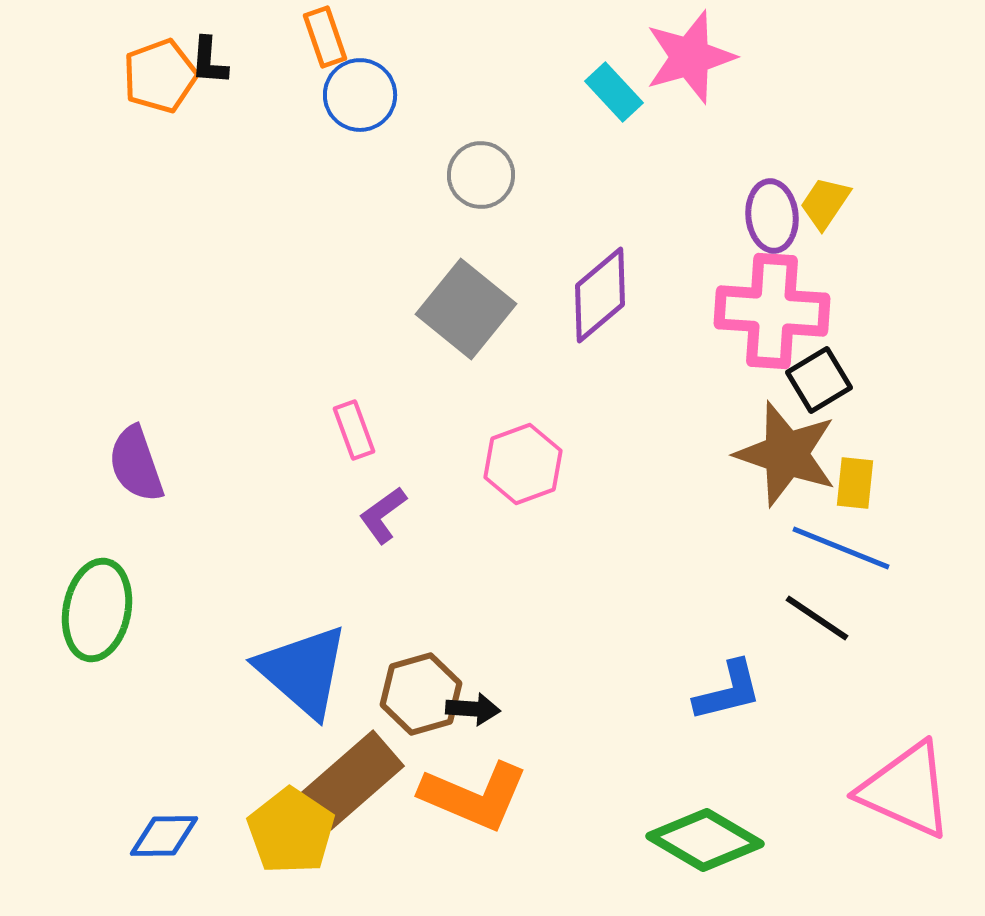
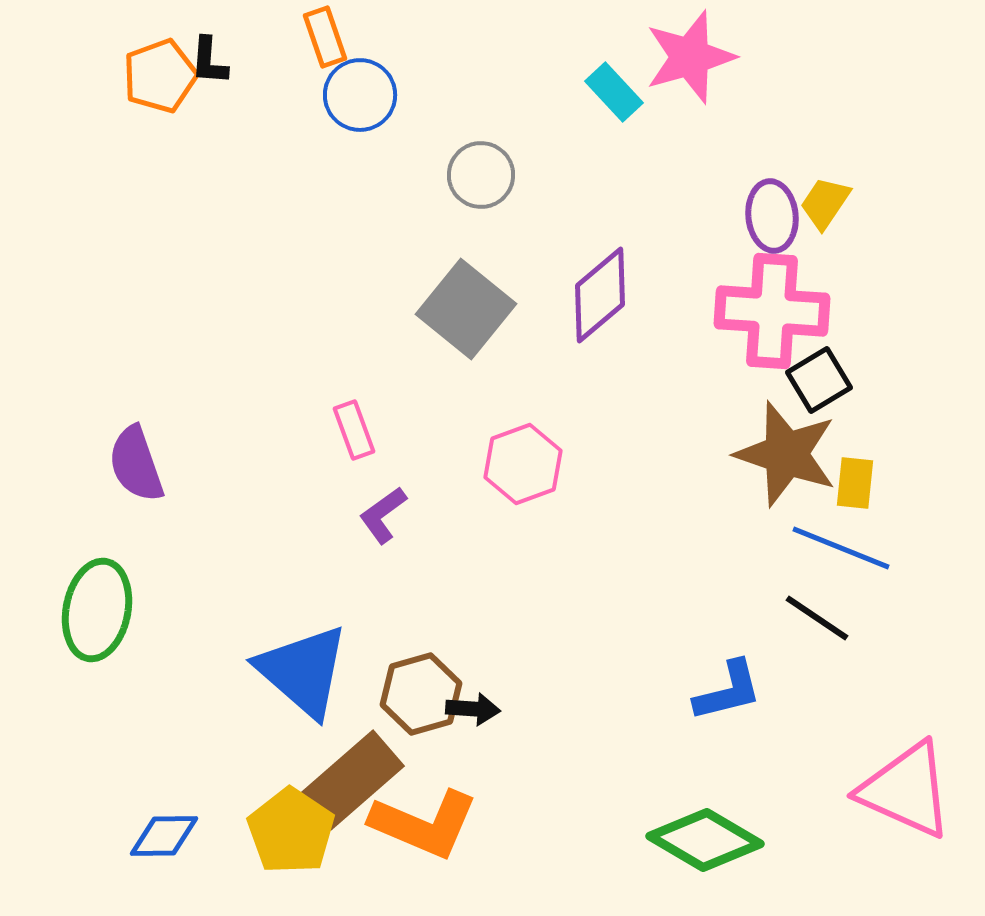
orange L-shape: moved 50 px left, 28 px down
